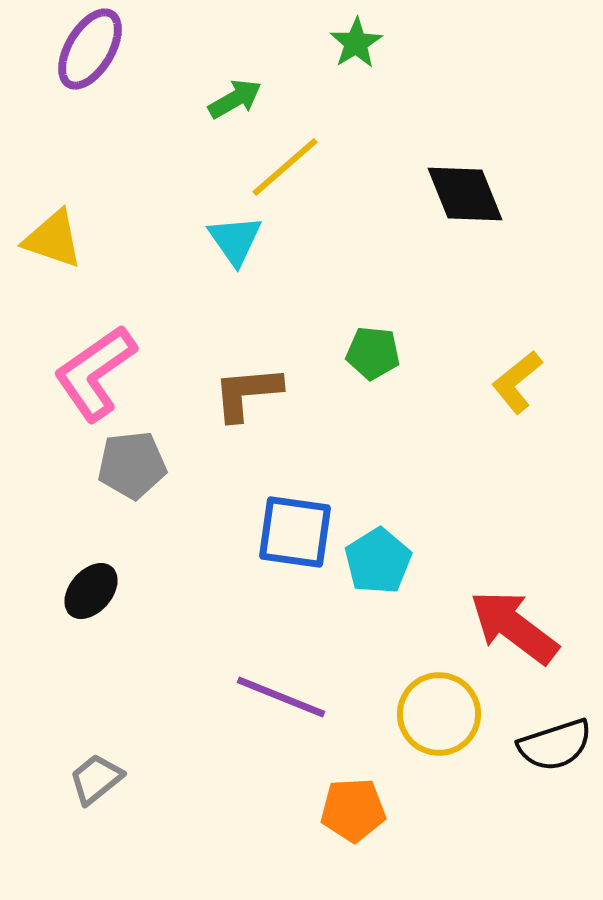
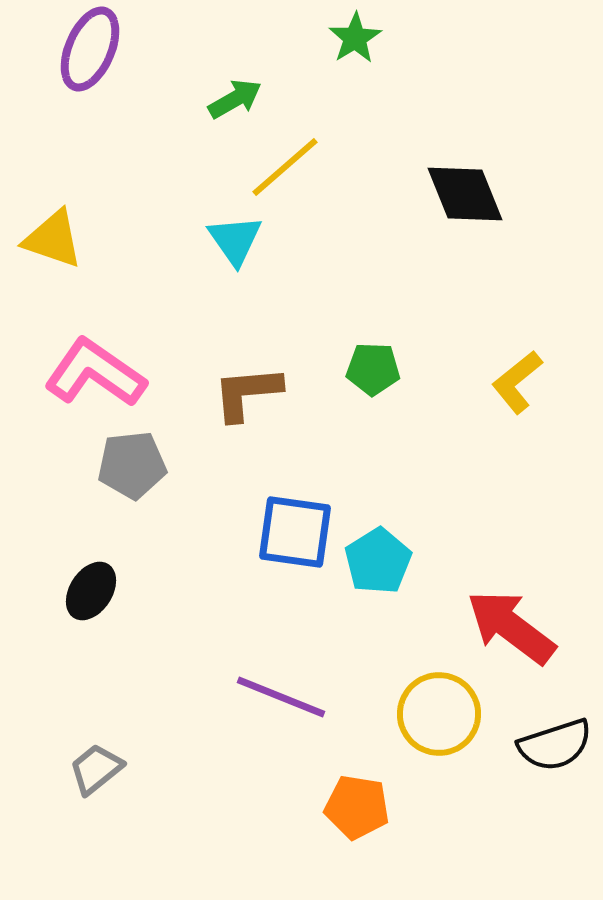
green star: moved 1 px left, 5 px up
purple ellipse: rotated 8 degrees counterclockwise
green pentagon: moved 16 px down; rotated 4 degrees counterclockwise
pink L-shape: rotated 70 degrees clockwise
black ellipse: rotated 8 degrees counterclockwise
red arrow: moved 3 px left
gray trapezoid: moved 10 px up
orange pentagon: moved 4 px right, 3 px up; rotated 12 degrees clockwise
